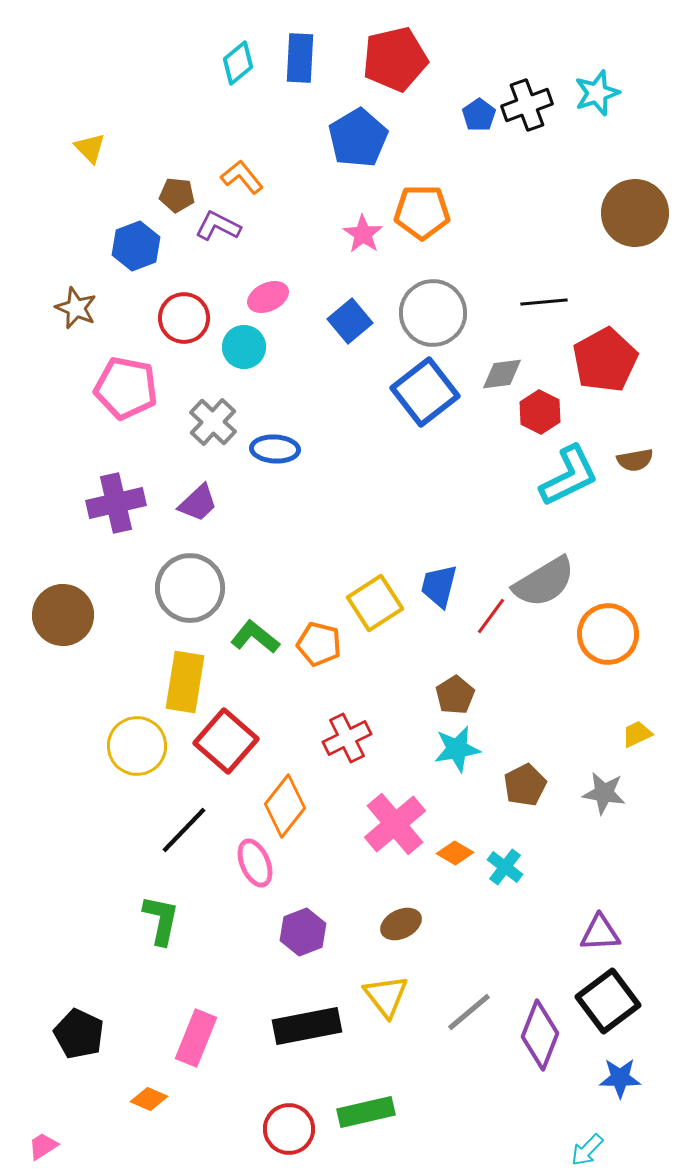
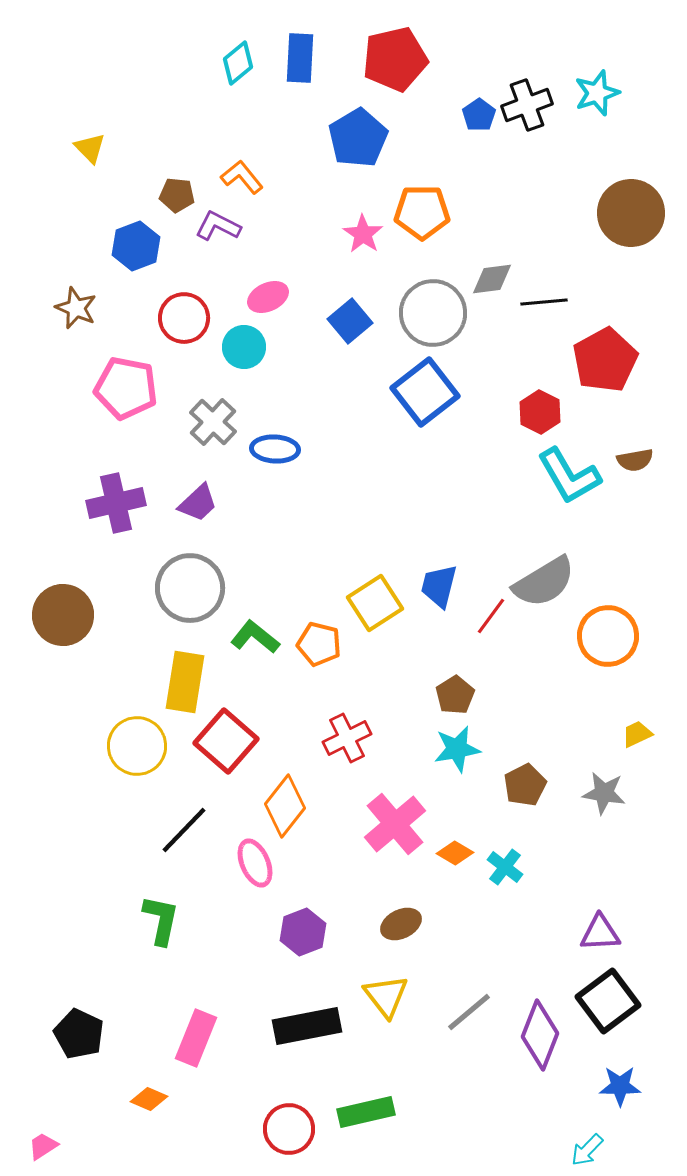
brown circle at (635, 213): moved 4 px left
gray diamond at (502, 374): moved 10 px left, 95 px up
cyan L-shape at (569, 476): rotated 86 degrees clockwise
orange circle at (608, 634): moved 2 px down
blue star at (620, 1078): moved 8 px down
